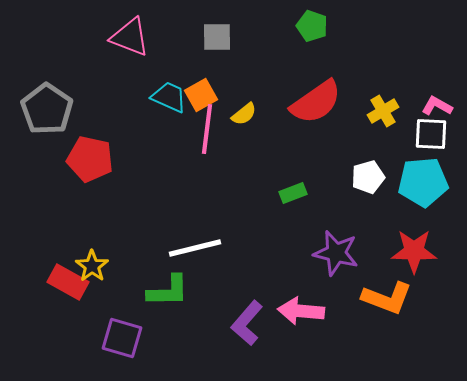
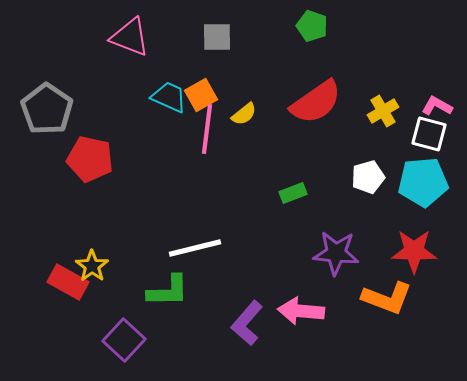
white square: moved 2 px left; rotated 12 degrees clockwise
purple star: rotated 9 degrees counterclockwise
purple square: moved 2 px right, 2 px down; rotated 27 degrees clockwise
